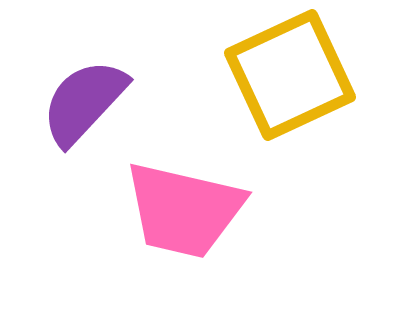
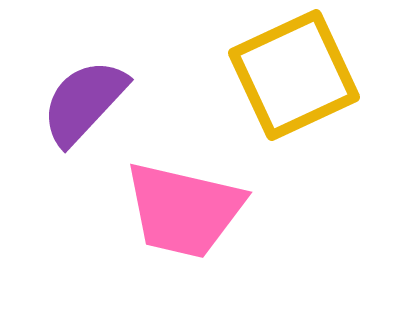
yellow square: moved 4 px right
